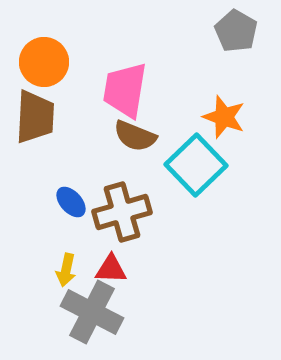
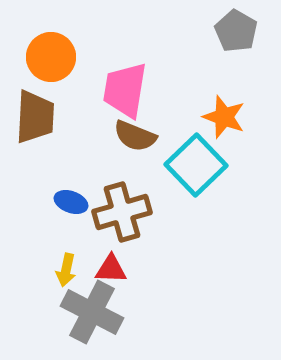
orange circle: moved 7 px right, 5 px up
blue ellipse: rotated 28 degrees counterclockwise
